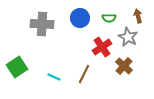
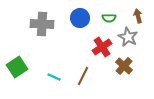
brown line: moved 1 px left, 2 px down
